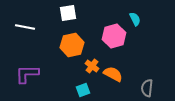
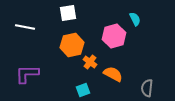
orange cross: moved 2 px left, 4 px up
